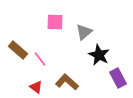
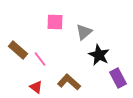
brown L-shape: moved 2 px right
